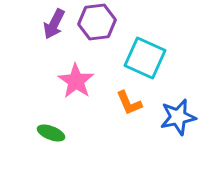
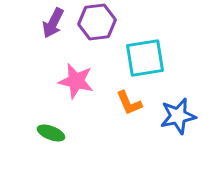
purple arrow: moved 1 px left, 1 px up
cyan square: rotated 33 degrees counterclockwise
pink star: rotated 21 degrees counterclockwise
blue star: moved 1 px up
